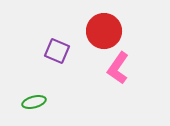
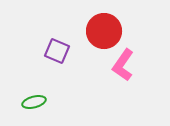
pink L-shape: moved 5 px right, 3 px up
